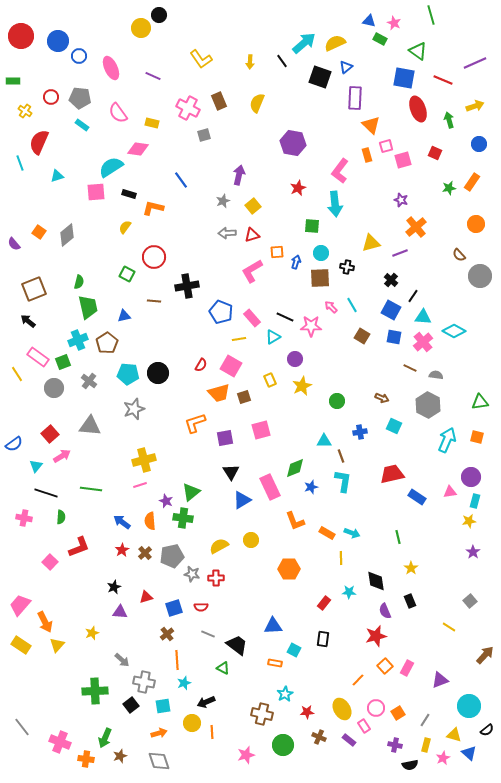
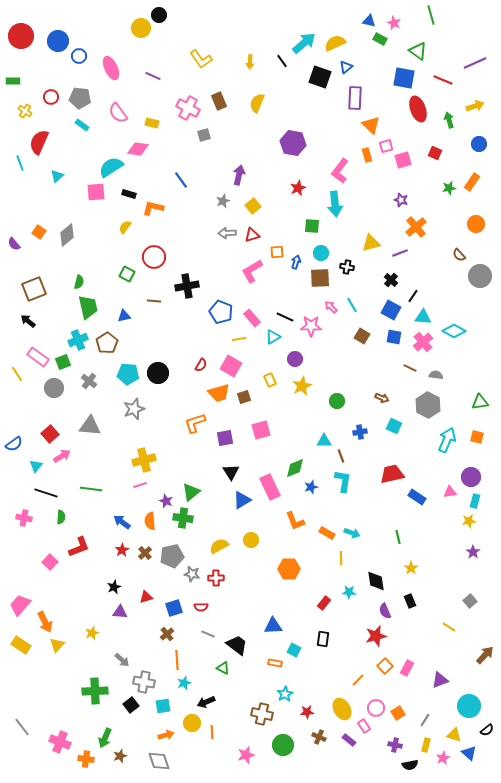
cyan triangle at (57, 176): rotated 24 degrees counterclockwise
orange arrow at (159, 733): moved 7 px right, 2 px down
